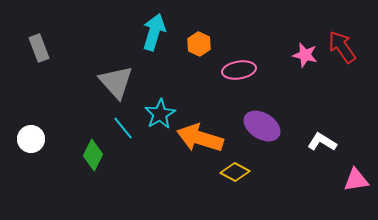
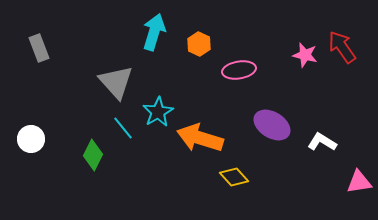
cyan star: moved 2 px left, 2 px up
purple ellipse: moved 10 px right, 1 px up
yellow diamond: moved 1 px left, 5 px down; rotated 20 degrees clockwise
pink triangle: moved 3 px right, 2 px down
